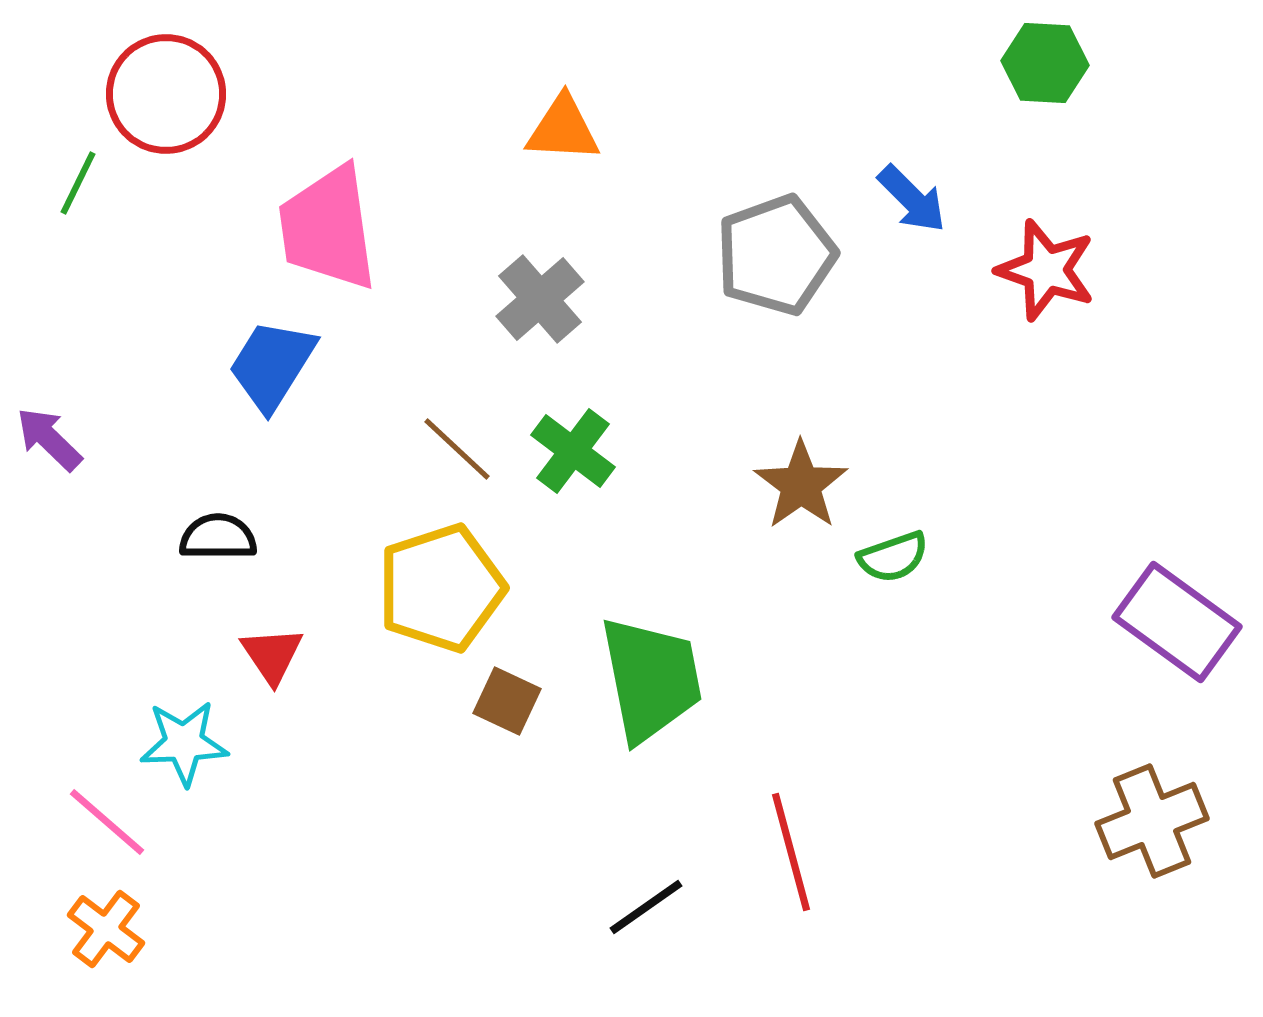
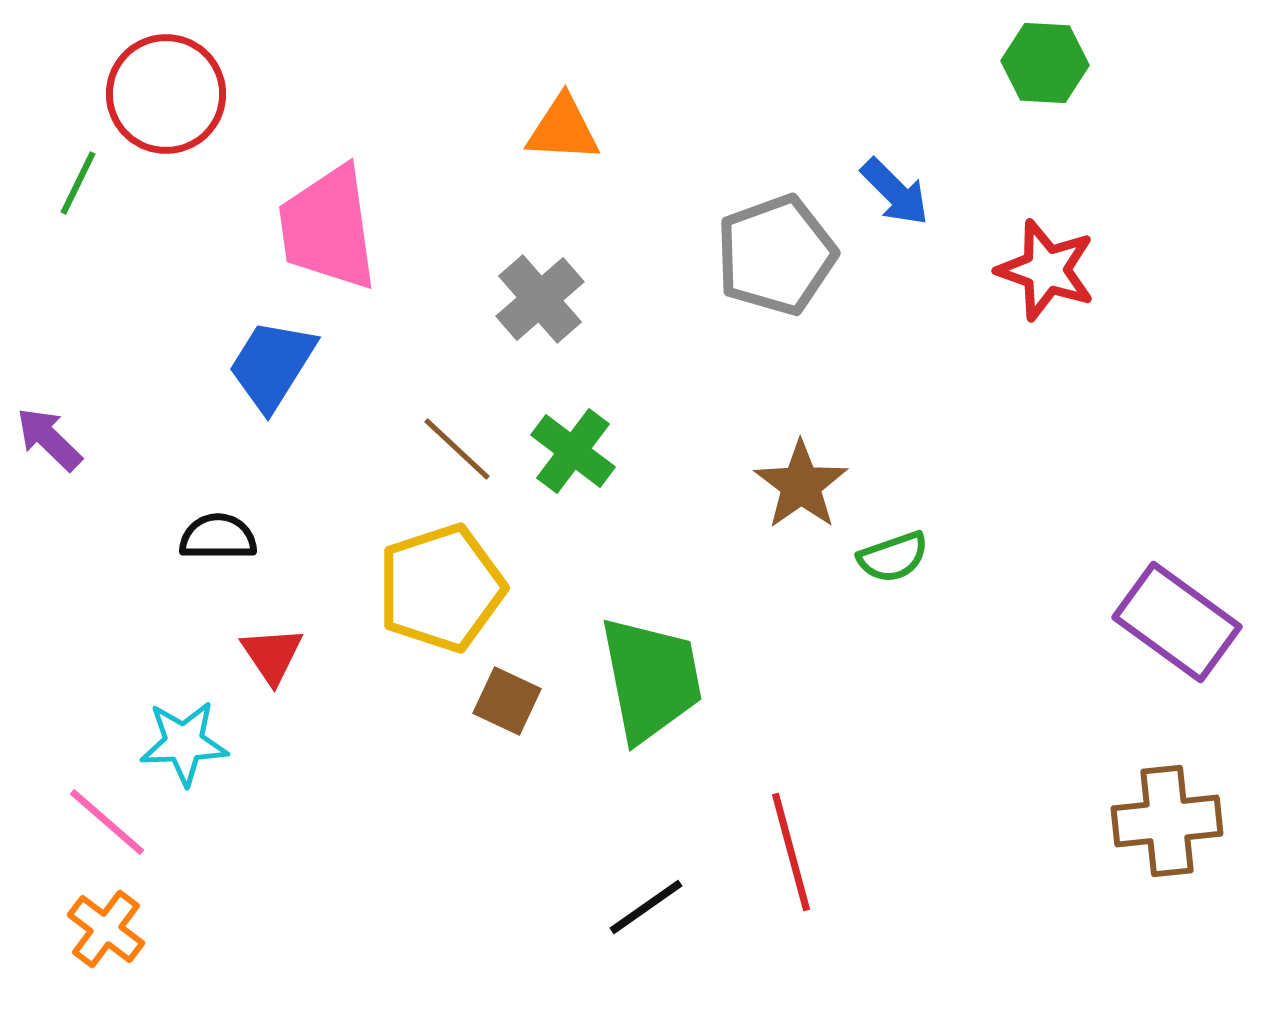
blue arrow: moved 17 px left, 7 px up
brown cross: moved 15 px right; rotated 16 degrees clockwise
